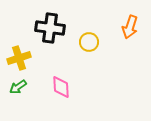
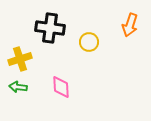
orange arrow: moved 2 px up
yellow cross: moved 1 px right, 1 px down
green arrow: rotated 42 degrees clockwise
